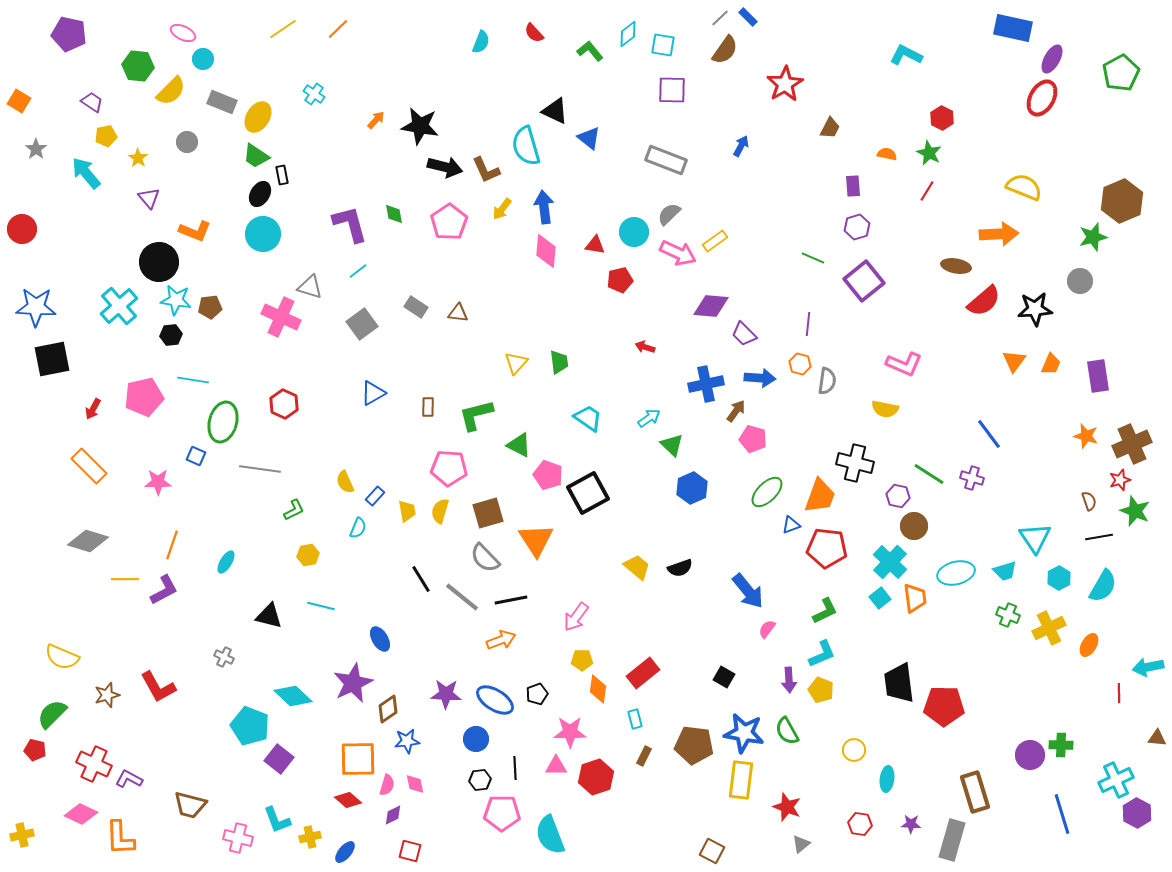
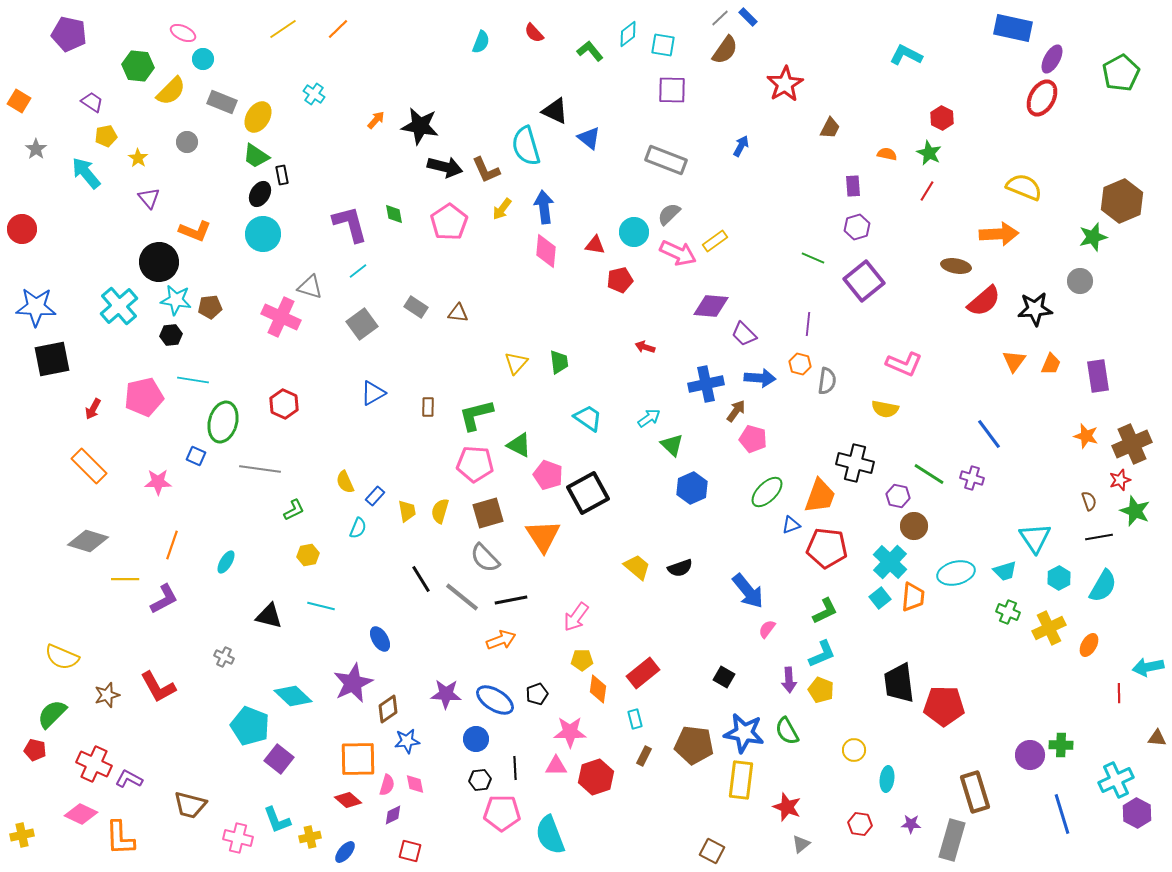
pink pentagon at (449, 468): moved 26 px right, 4 px up
orange triangle at (536, 540): moved 7 px right, 4 px up
purple L-shape at (164, 590): moved 9 px down
orange trapezoid at (915, 598): moved 2 px left, 1 px up; rotated 12 degrees clockwise
green cross at (1008, 615): moved 3 px up
